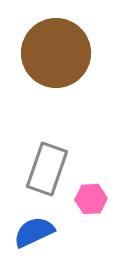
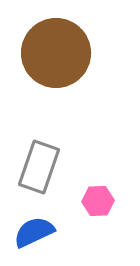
gray rectangle: moved 8 px left, 2 px up
pink hexagon: moved 7 px right, 2 px down
